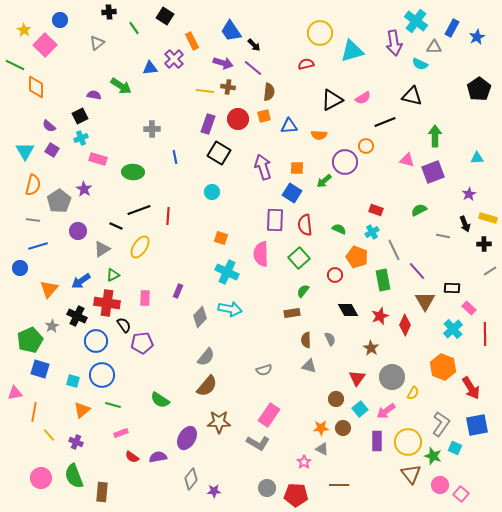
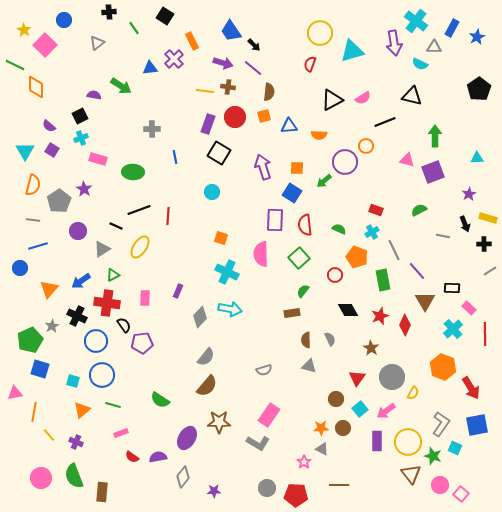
blue circle at (60, 20): moved 4 px right
red semicircle at (306, 64): moved 4 px right; rotated 56 degrees counterclockwise
red circle at (238, 119): moved 3 px left, 2 px up
gray diamond at (191, 479): moved 8 px left, 2 px up
